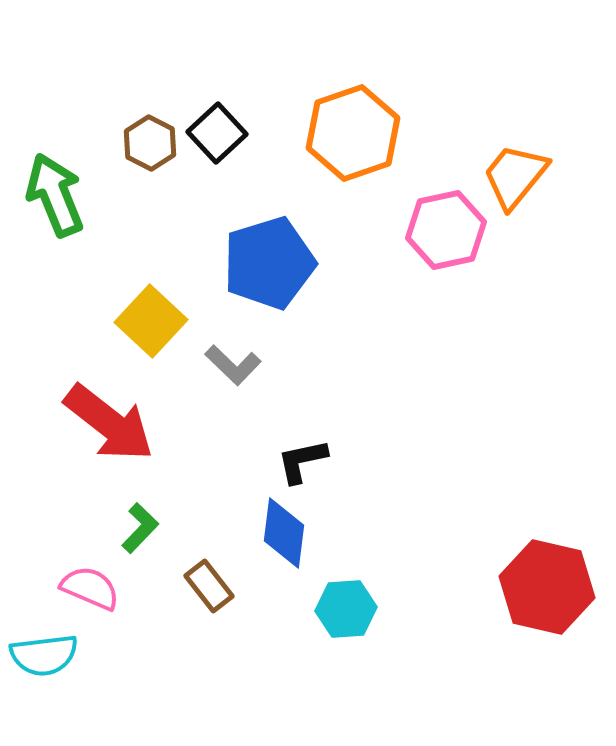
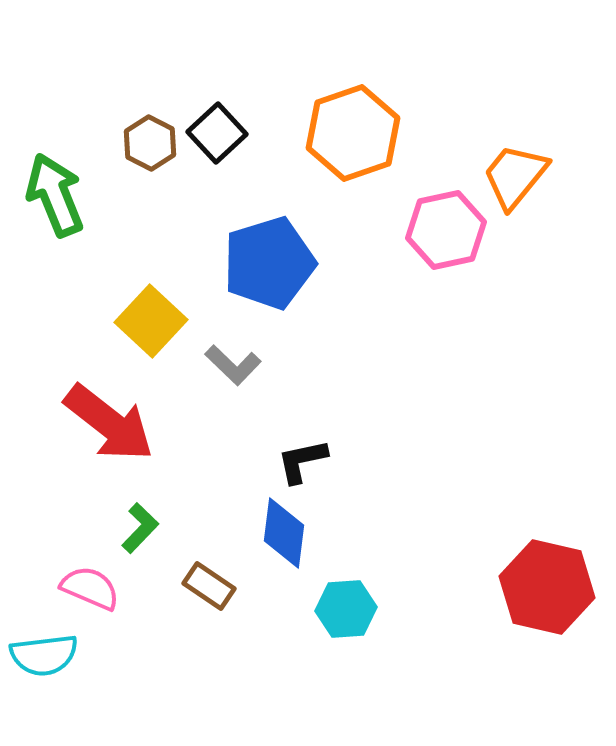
brown rectangle: rotated 18 degrees counterclockwise
